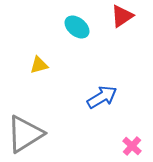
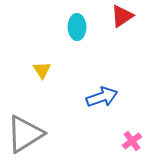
cyan ellipse: rotated 50 degrees clockwise
yellow triangle: moved 3 px right, 5 px down; rotated 48 degrees counterclockwise
blue arrow: rotated 12 degrees clockwise
pink cross: moved 5 px up; rotated 12 degrees clockwise
